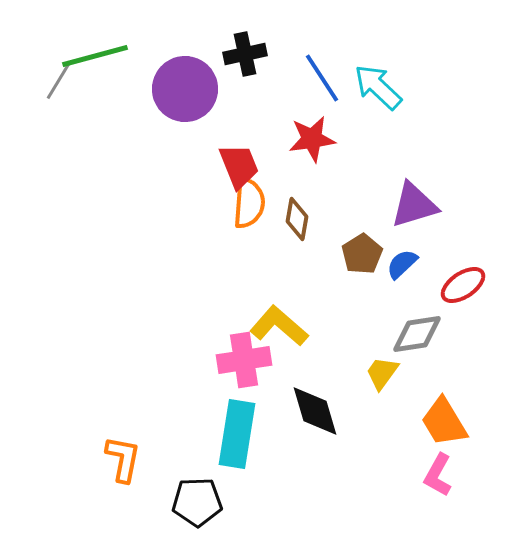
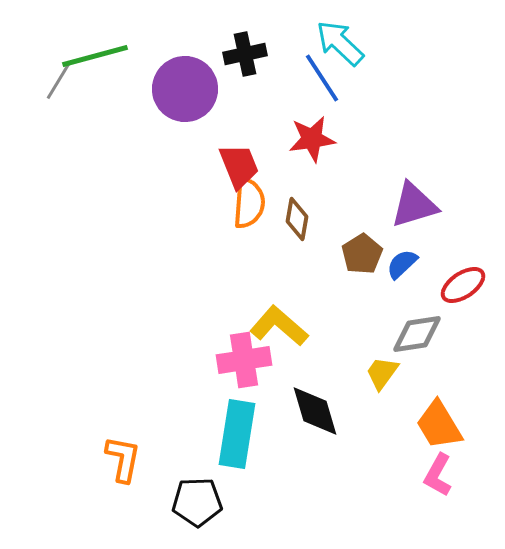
cyan arrow: moved 38 px left, 44 px up
orange trapezoid: moved 5 px left, 3 px down
